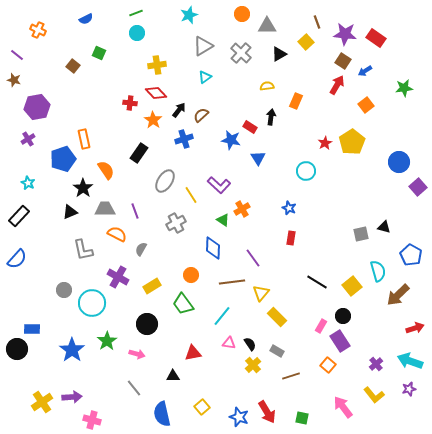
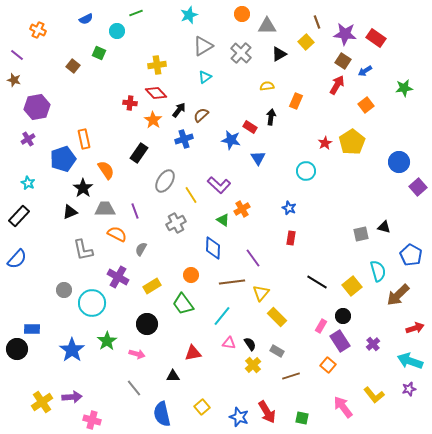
cyan circle at (137, 33): moved 20 px left, 2 px up
purple cross at (376, 364): moved 3 px left, 20 px up
